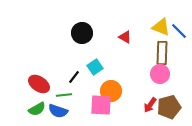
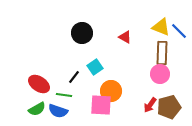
green line: rotated 14 degrees clockwise
